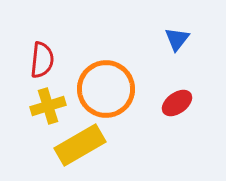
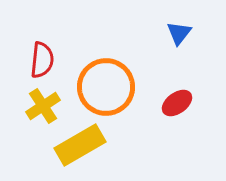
blue triangle: moved 2 px right, 6 px up
orange circle: moved 2 px up
yellow cross: moved 5 px left; rotated 16 degrees counterclockwise
